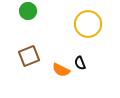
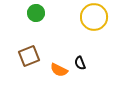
green circle: moved 8 px right, 2 px down
yellow circle: moved 6 px right, 7 px up
orange semicircle: moved 2 px left
